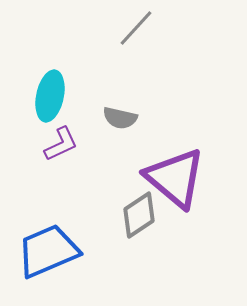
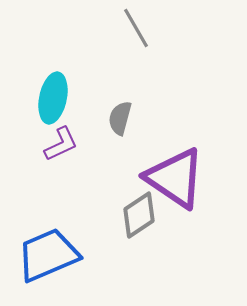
gray line: rotated 72 degrees counterclockwise
cyan ellipse: moved 3 px right, 2 px down
gray semicircle: rotated 92 degrees clockwise
purple triangle: rotated 6 degrees counterclockwise
blue trapezoid: moved 4 px down
